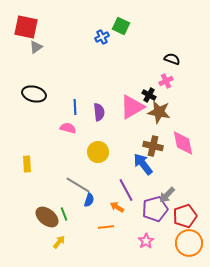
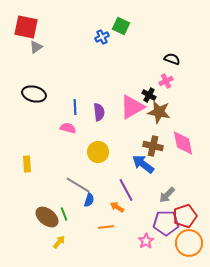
blue arrow: rotated 15 degrees counterclockwise
purple pentagon: moved 11 px right, 14 px down; rotated 15 degrees clockwise
